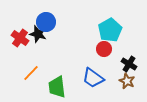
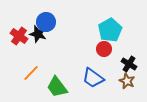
red cross: moved 1 px left, 2 px up
green trapezoid: rotated 30 degrees counterclockwise
